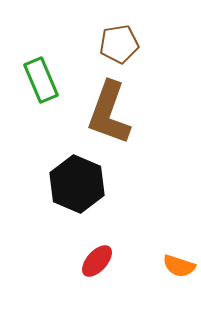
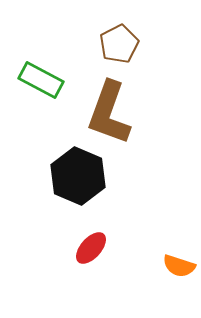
brown pentagon: rotated 18 degrees counterclockwise
green rectangle: rotated 39 degrees counterclockwise
black hexagon: moved 1 px right, 8 px up
red ellipse: moved 6 px left, 13 px up
